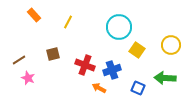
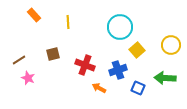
yellow line: rotated 32 degrees counterclockwise
cyan circle: moved 1 px right
yellow square: rotated 14 degrees clockwise
blue cross: moved 6 px right
